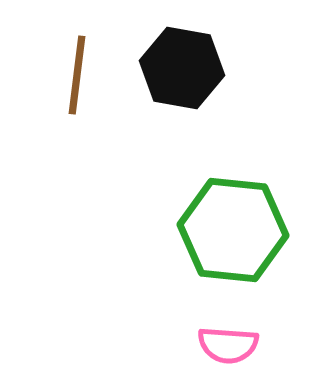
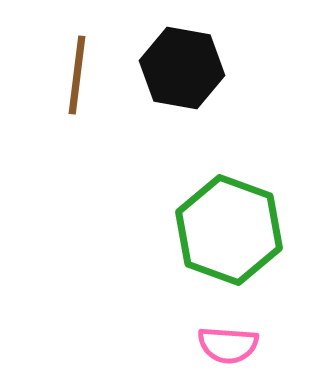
green hexagon: moved 4 px left; rotated 14 degrees clockwise
